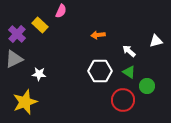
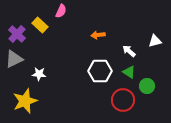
white triangle: moved 1 px left
yellow star: moved 1 px up
